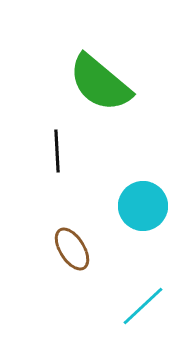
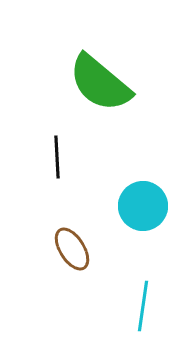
black line: moved 6 px down
cyan line: rotated 39 degrees counterclockwise
